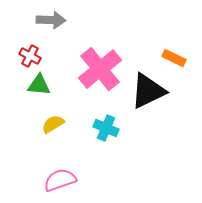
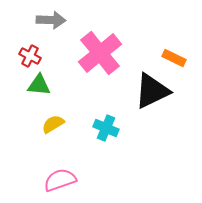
pink cross: moved 16 px up
black triangle: moved 4 px right
